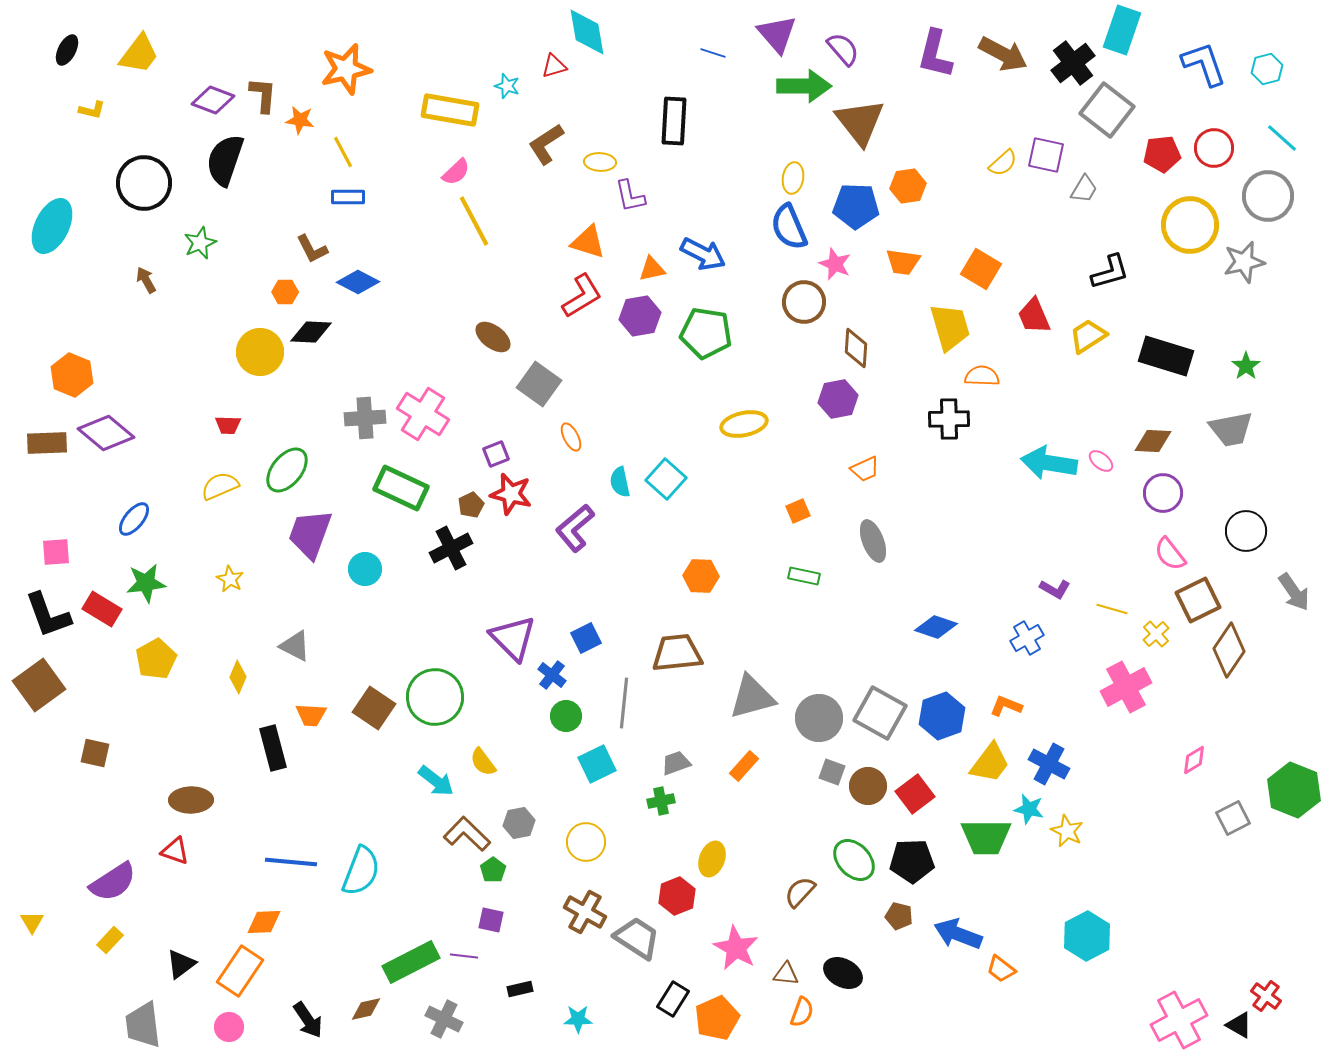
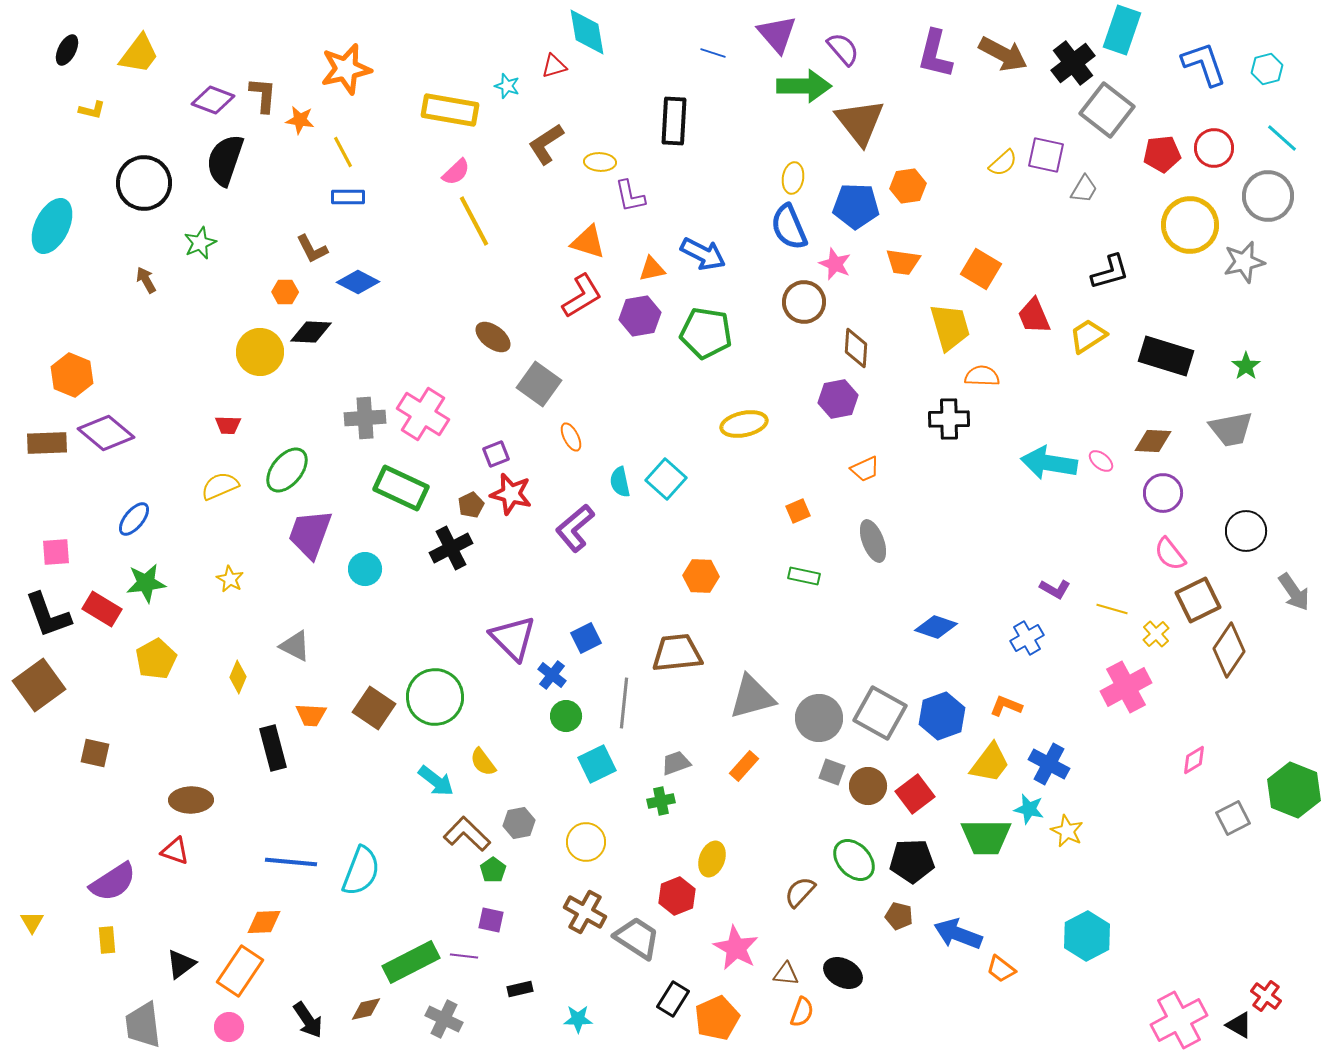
yellow rectangle at (110, 940): moved 3 px left; rotated 48 degrees counterclockwise
